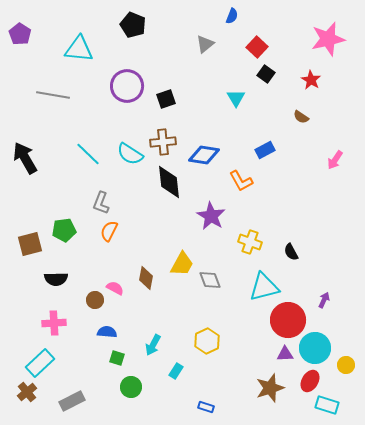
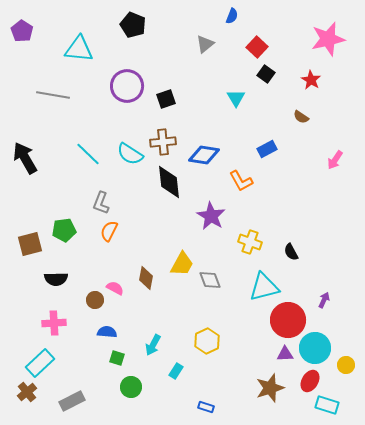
purple pentagon at (20, 34): moved 2 px right, 3 px up
blue rectangle at (265, 150): moved 2 px right, 1 px up
